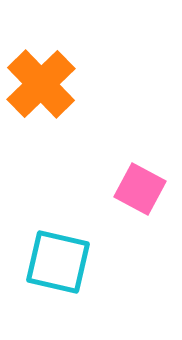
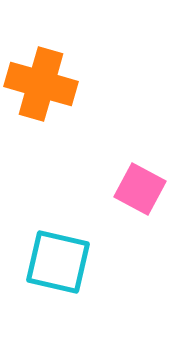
orange cross: rotated 30 degrees counterclockwise
